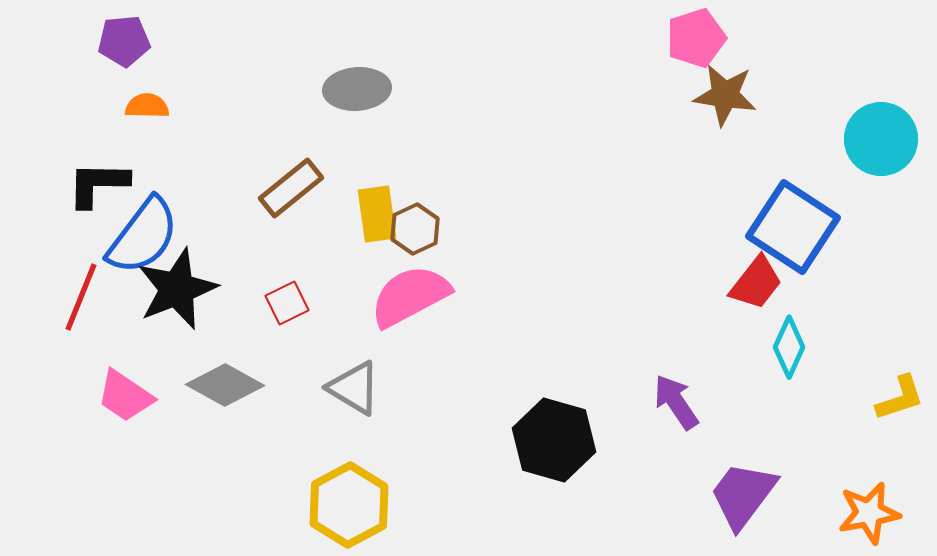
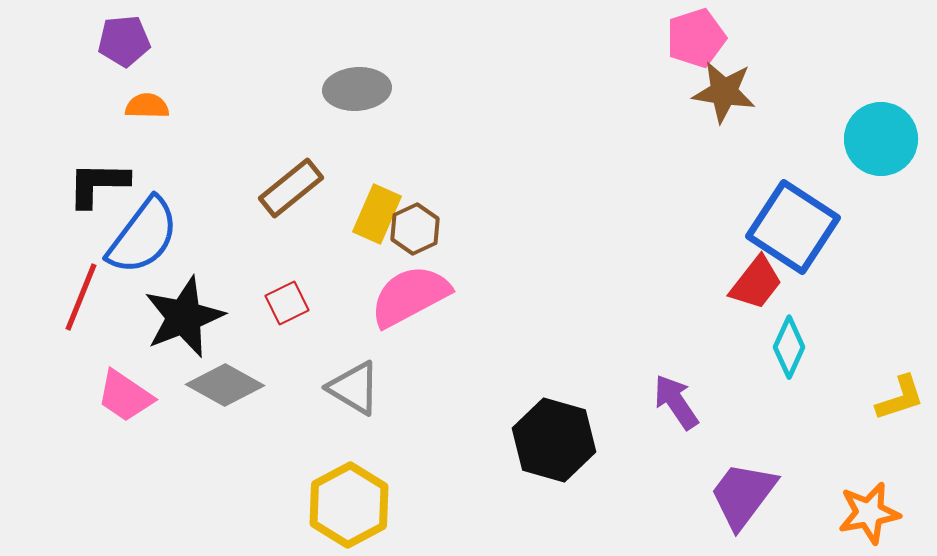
brown star: moved 1 px left, 3 px up
yellow rectangle: rotated 32 degrees clockwise
black star: moved 7 px right, 28 px down
